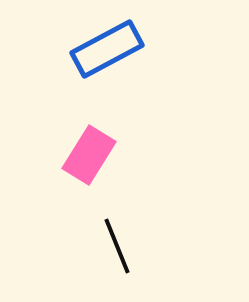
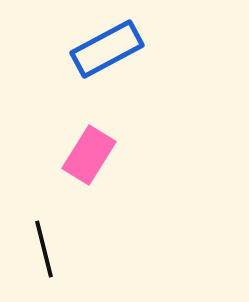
black line: moved 73 px left, 3 px down; rotated 8 degrees clockwise
